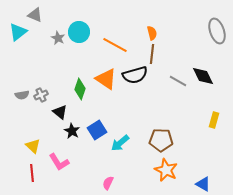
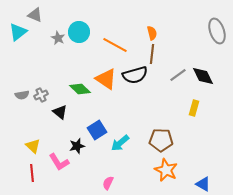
gray line: moved 6 px up; rotated 66 degrees counterclockwise
green diamond: rotated 65 degrees counterclockwise
yellow rectangle: moved 20 px left, 12 px up
black star: moved 5 px right, 15 px down; rotated 28 degrees clockwise
